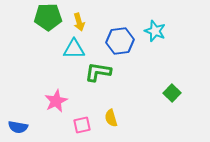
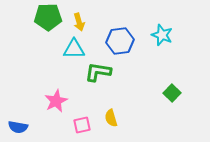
cyan star: moved 7 px right, 4 px down
